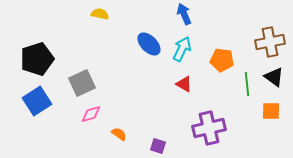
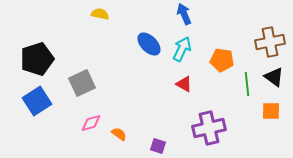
pink diamond: moved 9 px down
